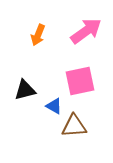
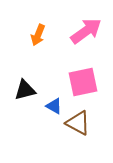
pink square: moved 3 px right, 1 px down
brown triangle: moved 4 px right, 3 px up; rotated 32 degrees clockwise
